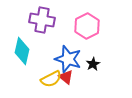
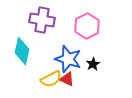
red triangle: moved 1 px right, 2 px down; rotated 14 degrees counterclockwise
